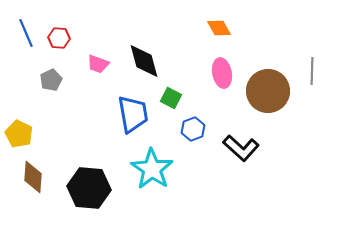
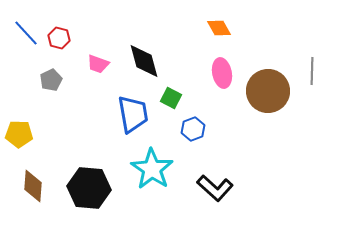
blue line: rotated 20 degrees counterclockwise
red hexagon: rotated 10 degrees clockwise
yellow pentagon: rotated 24 degrees counterclockwise
black L-shape: moved 26 px left, 40 px down
brown diamond: moved 9 px down
